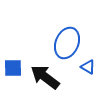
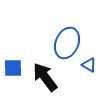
blue triangle: moved 1 px right, 2 px up
black arrow: rotated 16 degrees clockwise
